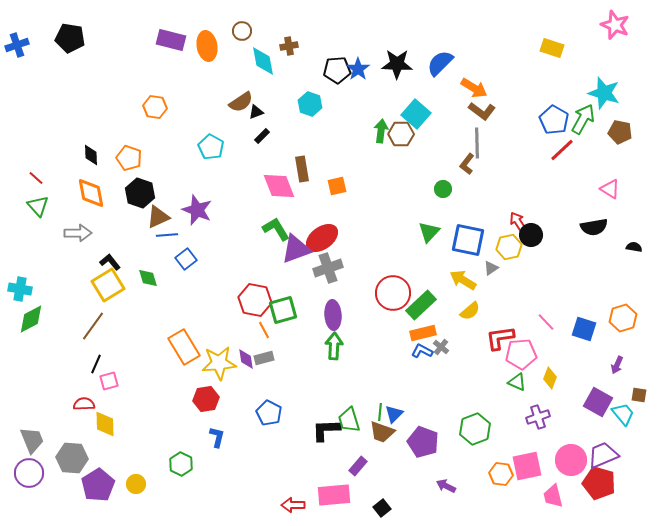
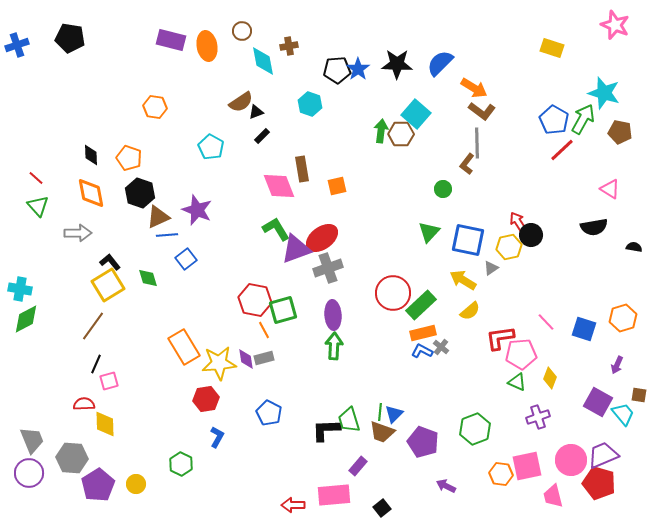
green diamond at (31, 319): moved 5 px left
blue L-shape at (217, 437): rotated 15 degrees clockwise
